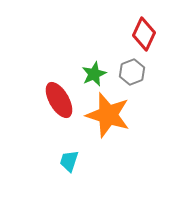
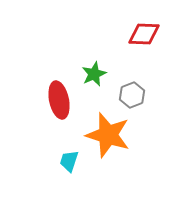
red diamond: rotated 68 degrees clockwise
gray hexagon: moved 23 px down
red ellipse: rotated 18 degrees clockwise
orange star: moved 20 px down
